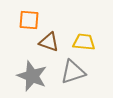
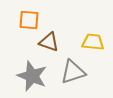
yellow trapezoid: moved 9 px right
